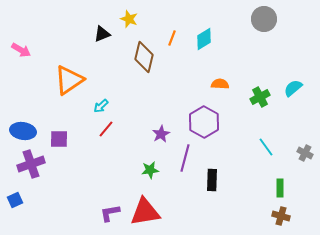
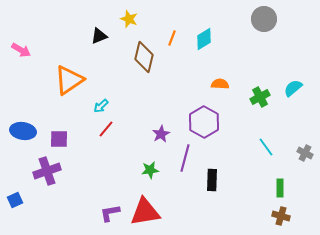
black triangle: moved 3 px left, 2 px down
purple cross: moved 16 px right, 7 px down
